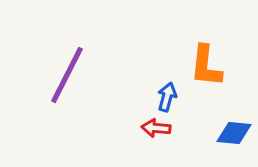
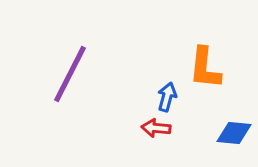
orange L-shape: moved 1 px left, 2 px down
purple line: moved 3 px right, 1 px up
